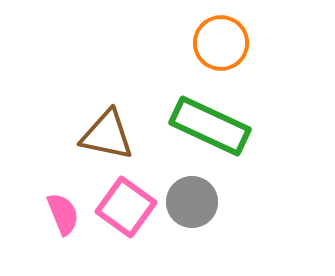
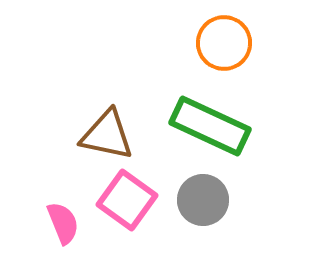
orange circle: moved 3 px right
gray circle: moved 11 px right, 2 px up
pink square: moved 1 px right, 7 px up
pink semicircle: moved 9 px down
